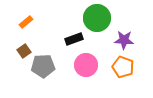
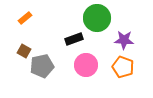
orange rectangle: moved 1 px left, 4 px up
brown square: rotated 24 degrees counterclockwise
gray pentagon: moved 1 px left; rotated 10 degrees counterclockwise
